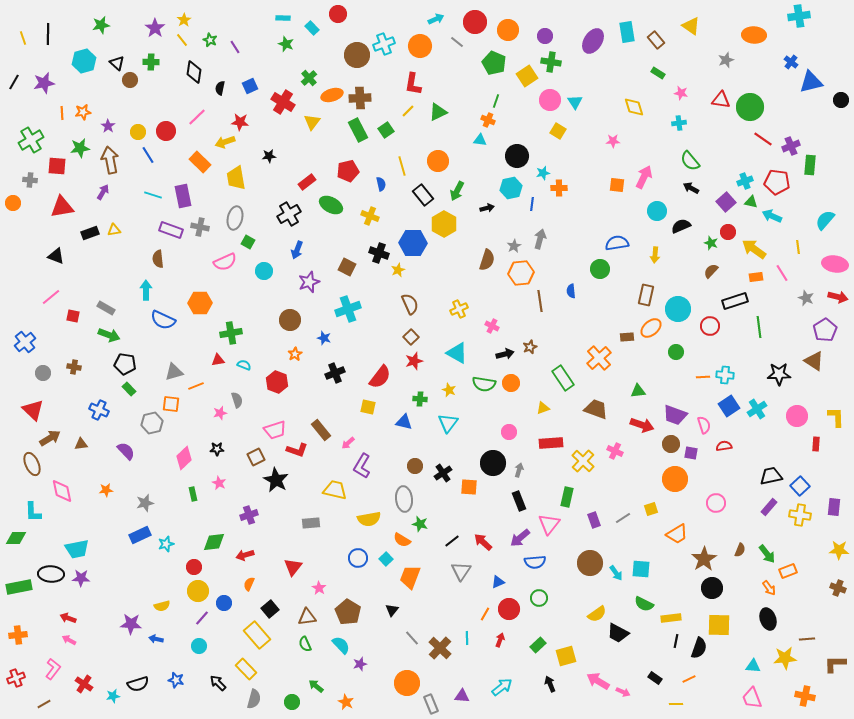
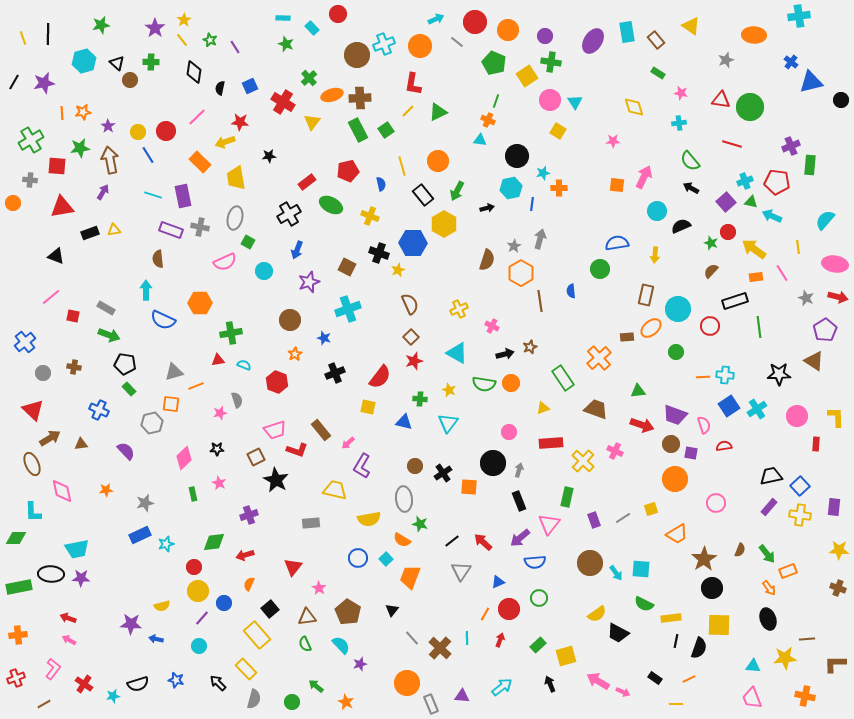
red line at (763, 139): moved 31 px left, 5 px down; rotated 18 degrees counterclockwise
orange hexagon at (521, 273): rotated 25 degrees counterclockwise
